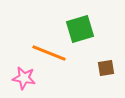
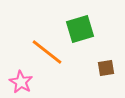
orange line: moved 2 px left, 1 px up; rotated 16 degrees clockwise
pink star: moved 3 px left, 4 px down; rotated 20 degrees clockwise
